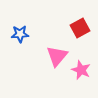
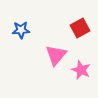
blue star: moved 1 px right, 4 px up
pink triangle: moved 1 px left, 1 px up
